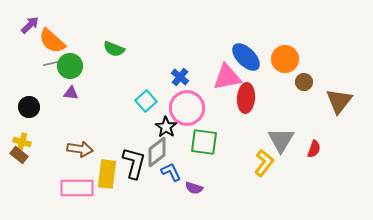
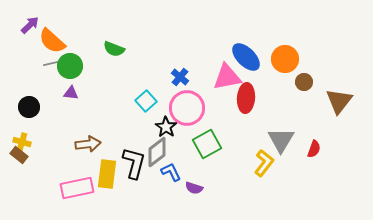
green square: moved 3 px right, 2 px down; rotated 36 degrees counterclockwise
brown arrow: moved 8 px right, 5 px up; rotated 15 degrees counterclockwise
pink rectangle: rotated 12 degrees counterclockwise
